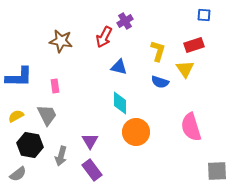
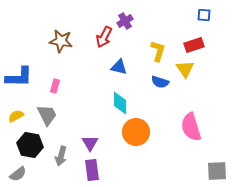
pink rectangle: rotated 24 degrees clockwise
purple triangle: moved 2 px down
purple rectangle: rotated 30 degrees clockwise
